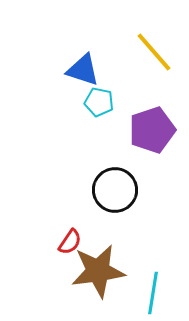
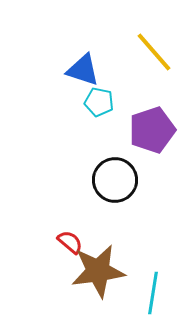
black circle: moved 10 px up
red semicircle: rotated 84 degrees counterclockwise
